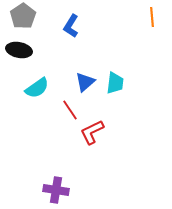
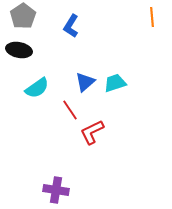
cyan trapezoid: rotated 115 degrees counterclockwise
